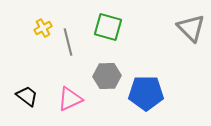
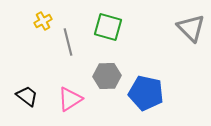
yellow cross: moved 7 px up
blue pentagon: rotated 12 degrees clockwise
pink triangle: rotated 8 degrees counterclockwise
